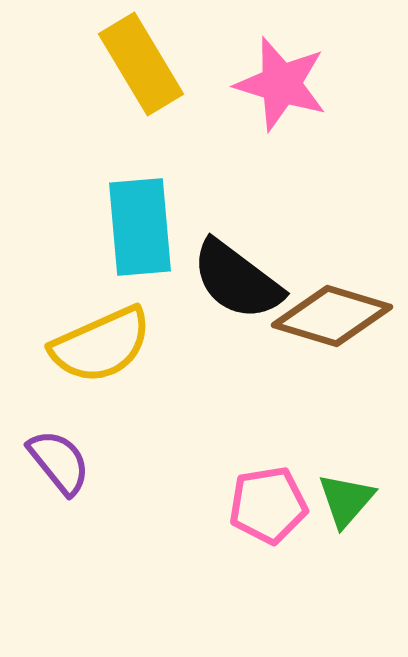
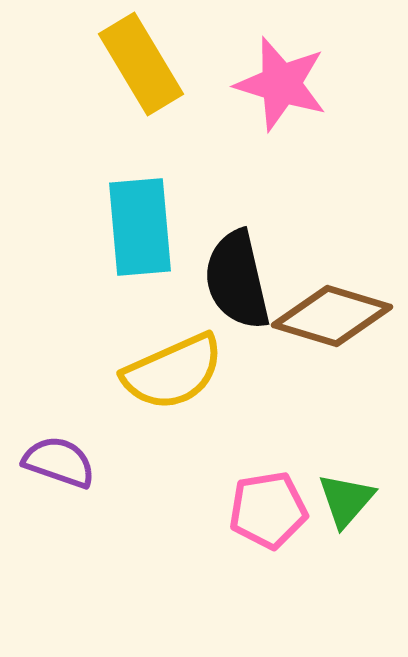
black semicircle: rotated 40 degrees clockwise
yellow semicircle: moved 72 px right, 27 px down
purple semicircle: rotated 32 degrees counterclockwise
pink pentagon: moved 5 px down
